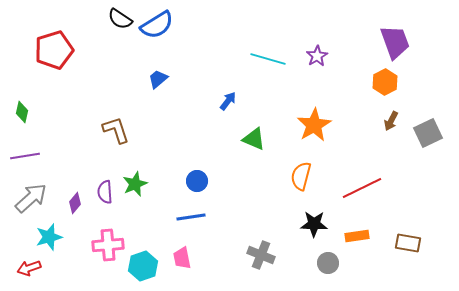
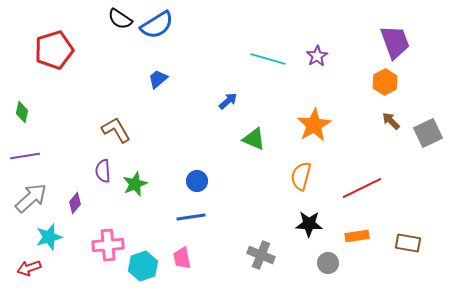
blue arrow: rotated 12 degrees clockwise
brown arrow: rotated 108 degrees clockwise
brown L-shape: rotated 12 degrees counterclockwise
purple semicircle: moved 2 px left, 21 px up
black star: moved 5 px left
